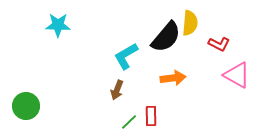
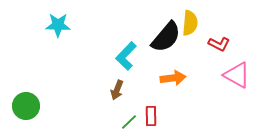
cyan L-shape: rotated 16 degrees counterclockwise
